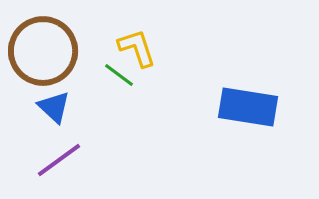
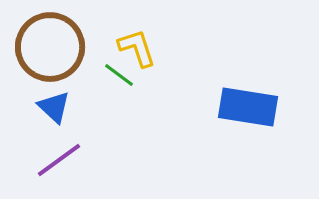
brown circle: moved 7 px right, 4 px up
